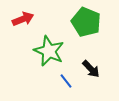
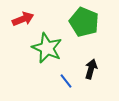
green pentagon: moved 2 px left
green star: moved 2 px left, 3 px up
black arrow: rotated 120 degrees counterclockwise
